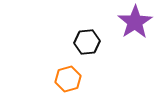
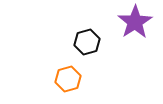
black hexagon: rotated 10 degrees counterclockwise
